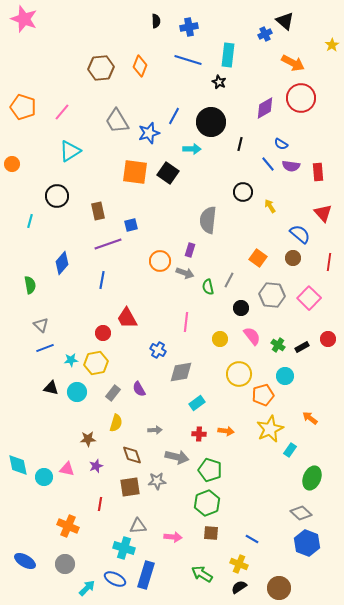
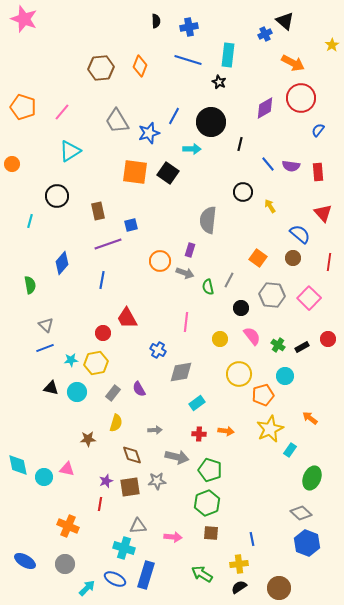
blue semicircle at (281, 144): moved 37 px right, 14 px up; rotated 96 degrees clockwise
gray triangle at (41, 325): moved 5 px right
purple star at (96, 466): moved 10 px right, 15 px down
blue line at (252, 539): rotated 48 degrees clockwise
yellow cross at (239, 564): rotated 30 degrees counterclockwise
